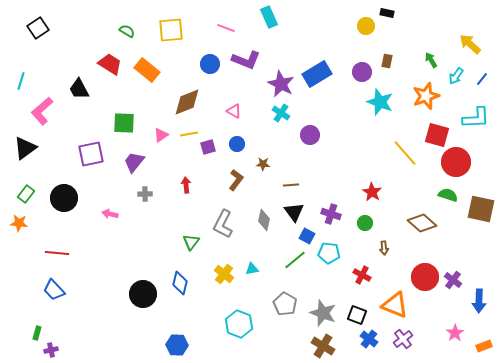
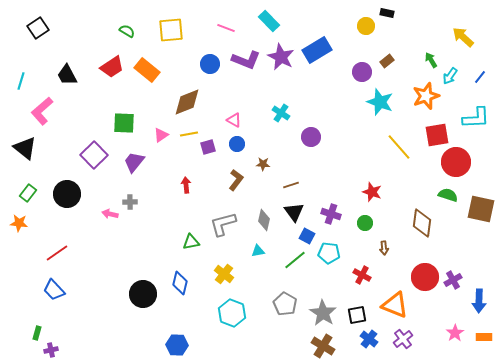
cyan rectangle at (269, 17): moved 4 px down; rotated 20 degrees counterclockwise
yellow arrow at (470, 44): moved 7 px left, 7 px up
brown rectangle at (387, 61): rotated 40 degrees clockwise
red trapezoid at (110, 64): moved 2 px right, 3 px down; rotated 115 degrees clockwise
blue rectangle at (317, 74): moved 24 px up
cyan arrow at (456, 76): moved 6 px left
blue line at (482, 79): moved 2 px left, 2 px up
purple star at (281, 84): moved 27 px up
black trapezoid at (79, 89): moved 12 px left, 14 px up
pink triangle at (234, 111): moved 9 px down
purple circle at (310, 135): moved 1 px right, 2 px down
red square at (437, 135): rotated 25 degrees counterclockwise
black triangle at (25, 148): rotated 45 degrees counterclockwise
yellow line at (405, 153): moved 6 px left, 6 px up
purple square at (91, 154): moved 3 px right, 1 px down; rotated 32 degrees counterclockwise
brown line at (291, 185): rotated 14 degrees counterclockwise
red star at (372, 192): rotated 12 degrees counterclockwise
green rectangle at (26, 194): moved 2 px right, 1 px up
gray cross at (145, 194): moved 15 px left, 8 px down
black circle at (64, 198): moved 3 px right, 4 px up
brown diamond at (422, 223): rotated 56 degrees clockwise
gray L-shape at (223, 224): rotated 48 degrees clockwise
green triangle at (191, 242): rotated 42 degrees clockwise
red line at (57, 253): rotated 40 degrees counterclockwise
cyan triangle at (252, 269): moved 6 px right, 18 px up
purple cross at (453, 280): rotated 24 degrees clockwise
gray star at (323, 313): rotated 12 degrees clockwise
black square at (357, 315): rotated 30 degrees counterclockwise
cyan hexagon at (239, 324): moved 7 px left, 11 px up
orange rectangle at (484, 346): moved 9 px up; rotated 21 degrees clockwise
